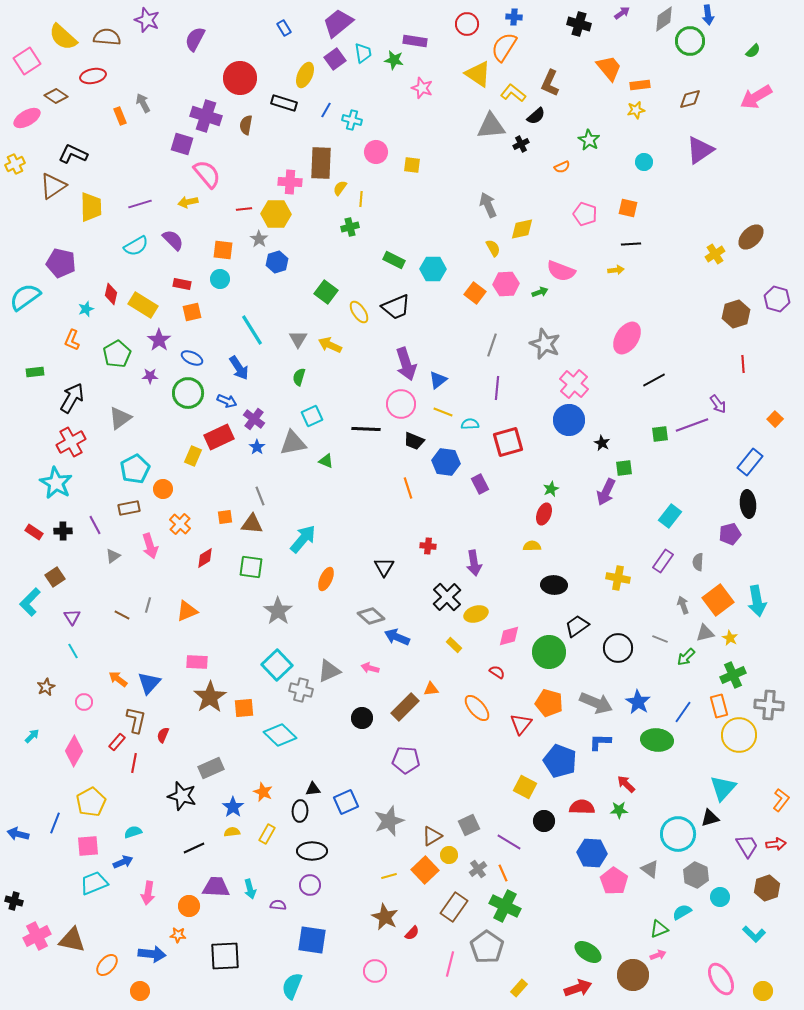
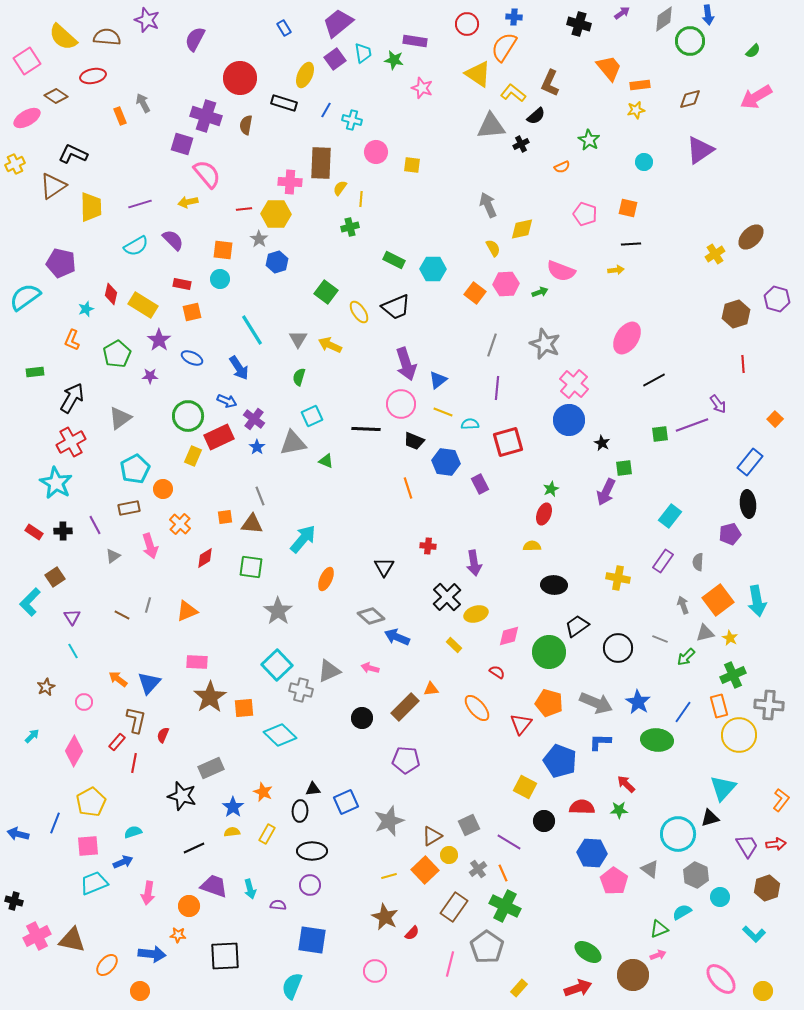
green circle at (188, 393): moved 23 px down
purple trapezoid at (216, 887): moved 2 px left, 1 px up; rotated 16 degrees clockwise
pink ellipse at (721, 979): rotated 12 degrees counterclockwise
